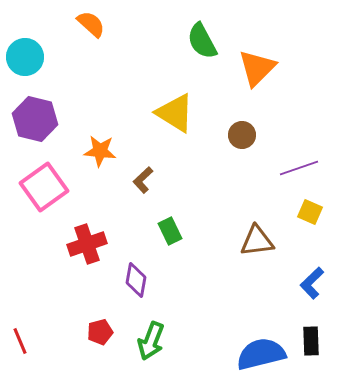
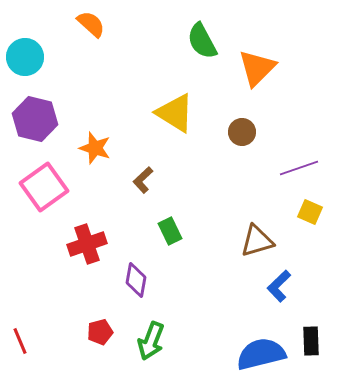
brown circle: moved 3 px up
orange star: moved 5 px left, 3 px up; rotated 12 degrees clockwise
brown triangle: rotated 9 degrees counterclockwise
blue L-shape: moved 33 px left, 3 px down
